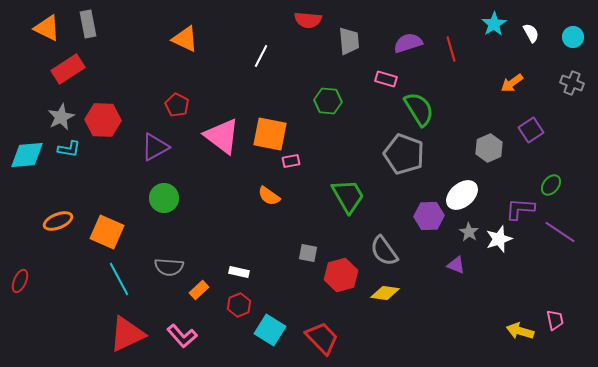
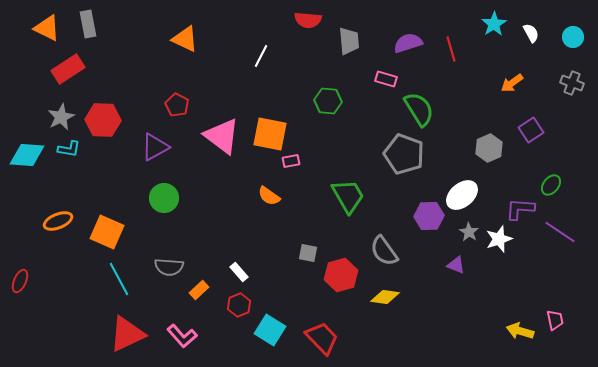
cyan diamond at (27, 155): rotated 9 degrees clockwise
white rectangle at (239, 272): rotated 36 degrees clockwise
yellow diamond at (385, 293): moved 4 px down
